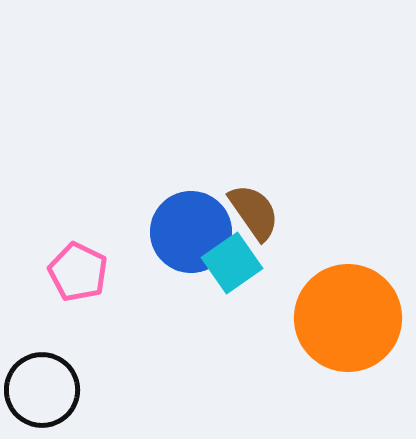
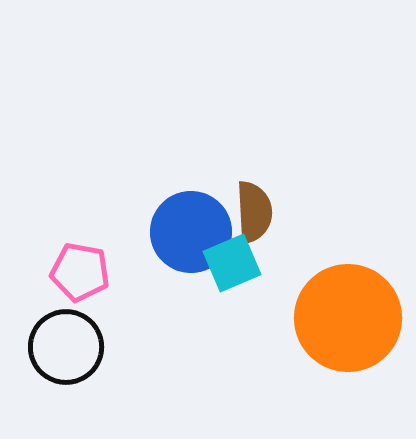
brown semicircle: rotated 32 degrees clockwise
cyan square: rotated 12 degrees clockwise
pink pentagon: moved 2 px right; rotated 16 degrees counterclockwise
black circle: moved 24 px right, 43 px up
